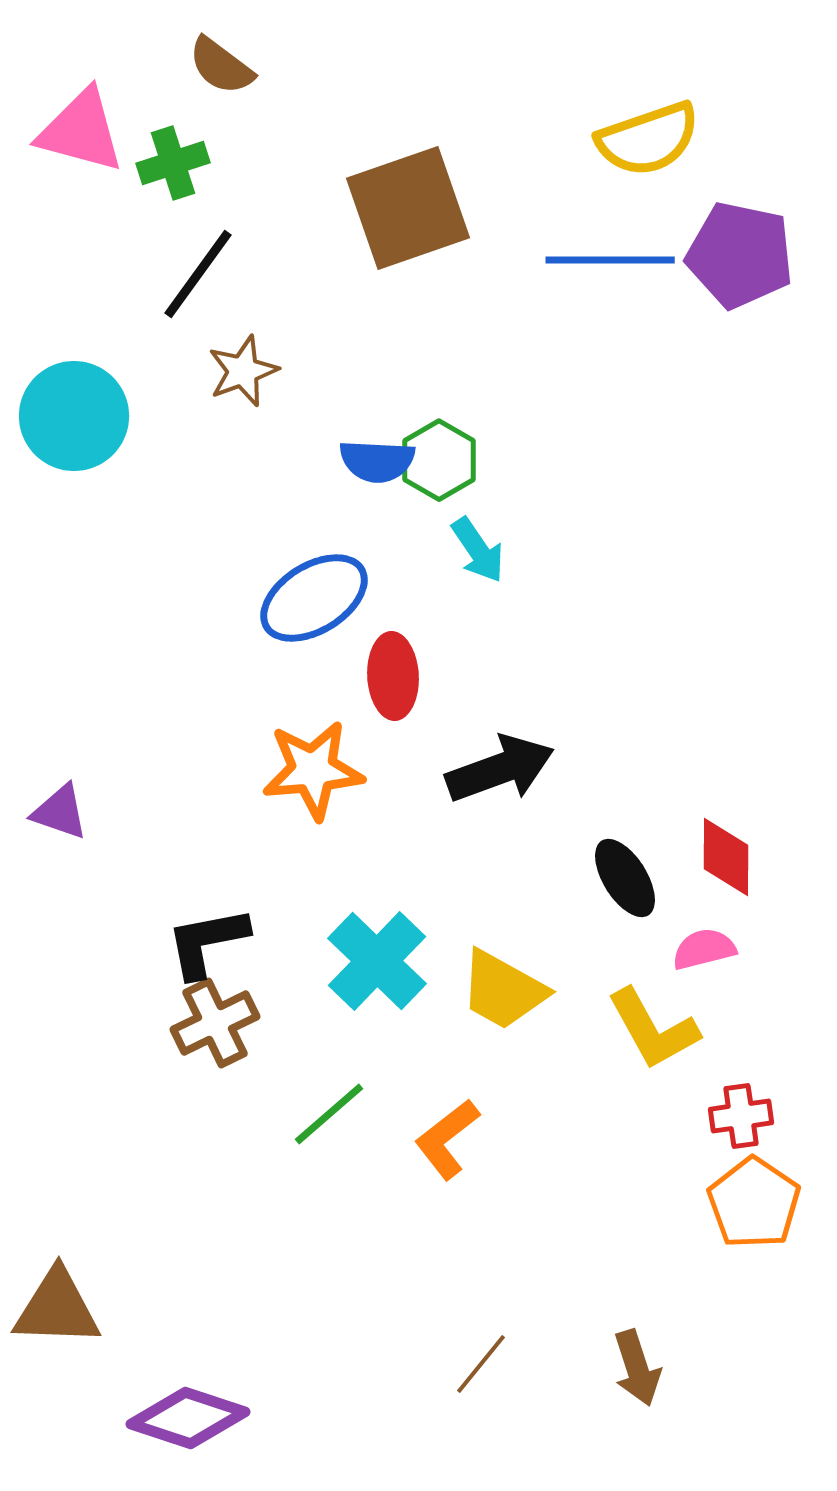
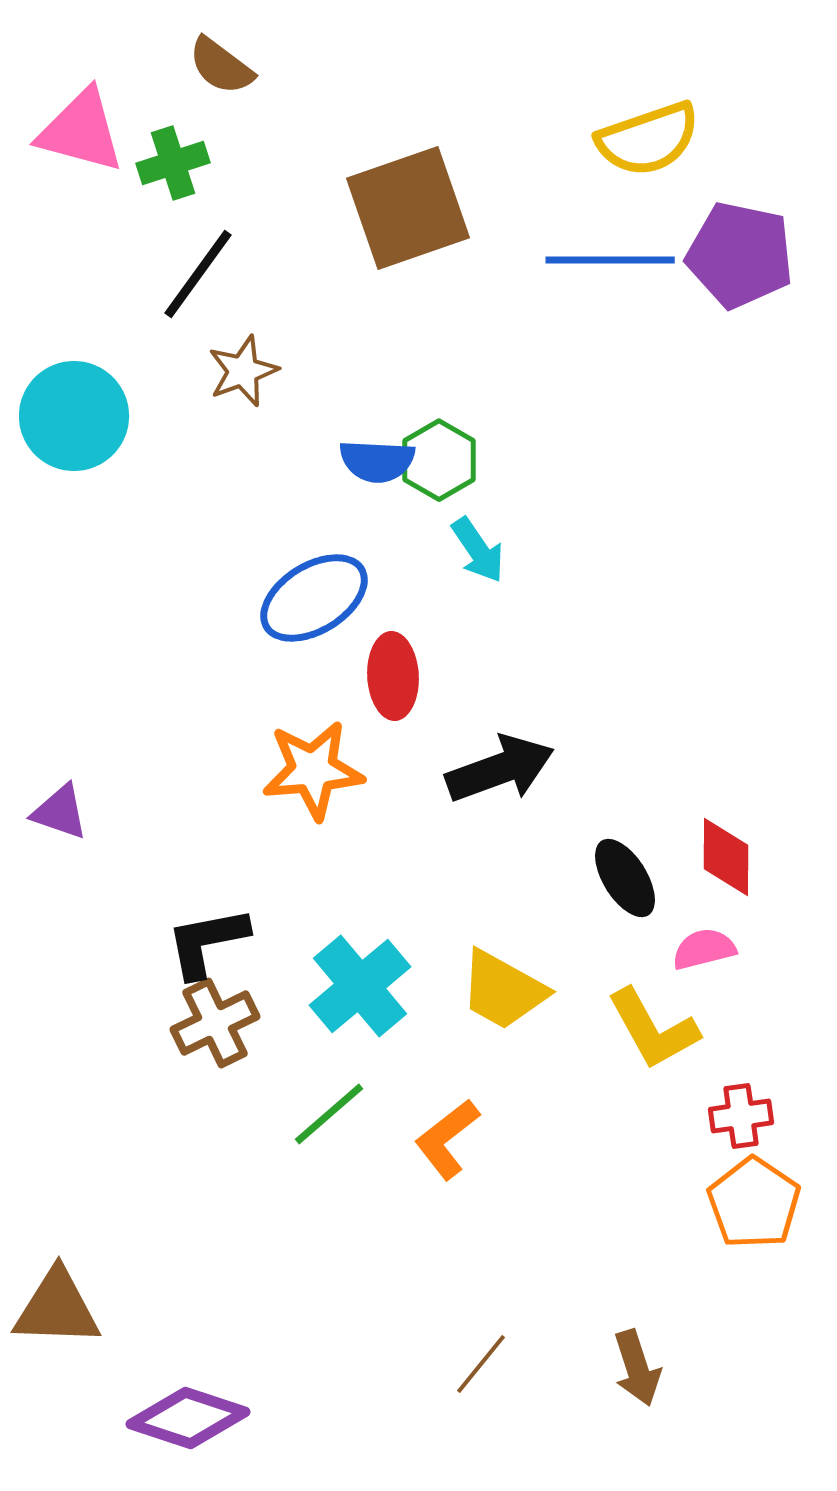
cyan cross: moved 17 px left, 25 px down; rotated 6 degrees clockwise
